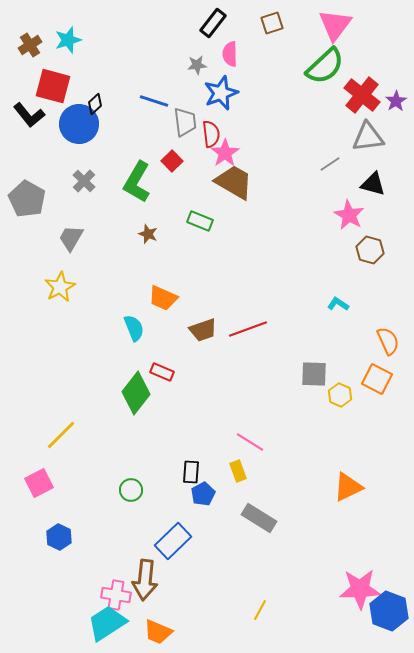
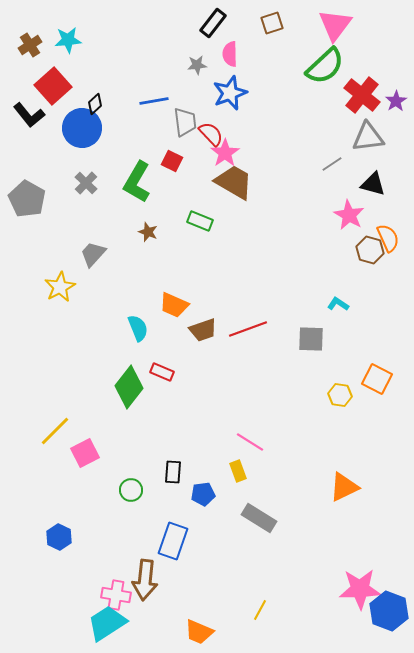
cyan star at (68, 40): rotated 12 degrees clockwise
red square at (53, 86): rotated 33 degrees clockwise
blue star at (221, 93): moved 9 px right
blue line at (154, 101): rotated 28 degrees counterclockwise
blue circle at (79, 124): moved 3 px right, 4 px down
red semicircle at (211, 134): rotated 36 degrees counterclockwise
red square at (172, 161): rotated 20 degrees counterclockwise
gray line at (330, 164): moved 2 px right
gray cross at (84, 181): moved 2 px right, 2 px down
brown star at (148, 234): moved 2 px up
gray trapezoid at (71, 238): moved 22 px right, 16 px down; rotated 12 degrees clockwise
orange trapezoid at (163, 298): moved 11 px right, 7 px down
cyan semicircle at (134, 328): moved 4 px right
orange semicircle at (388, 341): moved 103 px up
gray square at (314, 374): moved 3 px left, 35 px up
green diamond at (136, 393): moved 7 px left, 6 px up
yellow hexagon at (340, 395): rotated 15 degrees counterclockwise
yellow line at (61, 435): moved 6 px left, 4 px up
black rectangle at (191, 472): moved 18 px left
pink square at (39, 483): moved 46 px right, 30 px up
orange triangle at (348, 487): moved 4 px left
blue pentagon at (203, 494): rotated 20 degrees clockwise
blue rectangle at (173, 541): rotated 27 degrees counterclockwise
orange trapezoid at (158, 632): moved 41 px right
